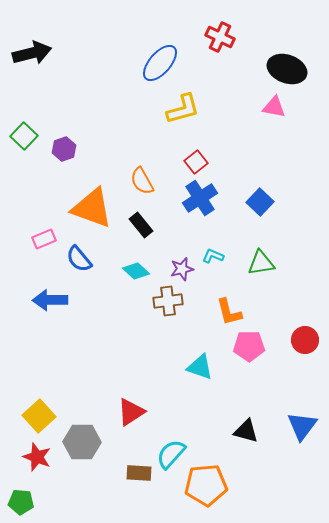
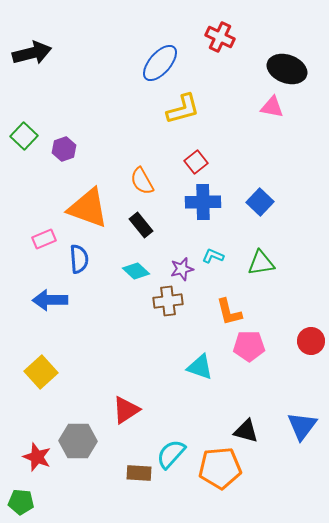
pink triangle: moved 2 px left
blue cross: moved 3 px right, 4 px down; rotated 32 degrees clockwise
orange triangle: moved 4 px left
blue semicircle: rotated 144 degrees counterclockwise
red circle: moved 6 px right, 1 px down
red triangle: moved 5 px left, 2 px up
yellow square: moved 2 px right, 44 px up
gray hexagon: moved 4 px left, 1 px up
orange pentagon: moved 14 px right, 17 px up
